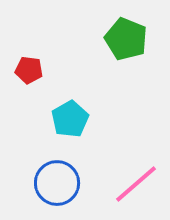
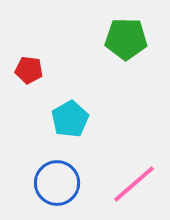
green pentagon: rotated 21 degrees counterclockwise
pink line: moved 2 px left
